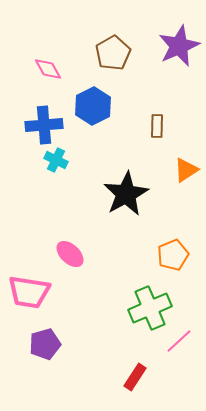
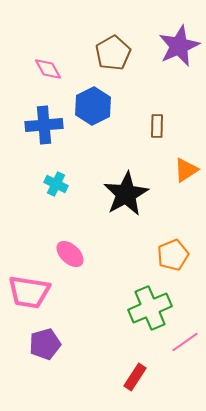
cyan cross: moved 24 px down
pink line: moved 6 px right, 1 px down; rotated 8 degrees clockwise
